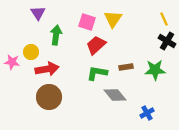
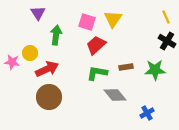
yellow line: moved 2 px right, 2 px up
yellow circle: moved 1 px left, 1 px down
red arrow: rotated 15 degrees counterclockwise
